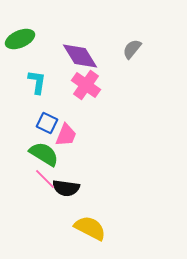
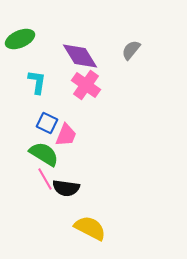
gray semicircle: moved 1 px left, 1 px down
pink line: rotated 15 degrees clockwise
